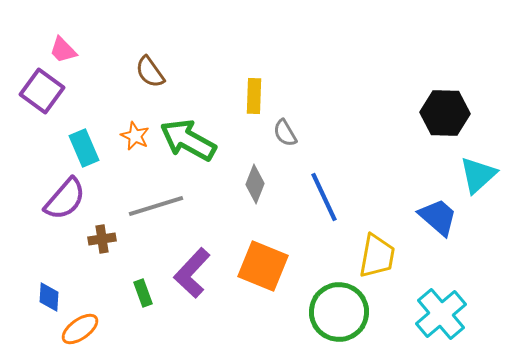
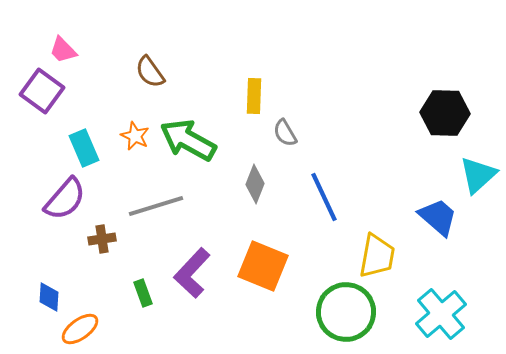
green circle: moved 7 px right
